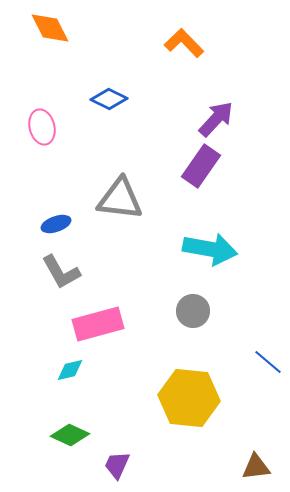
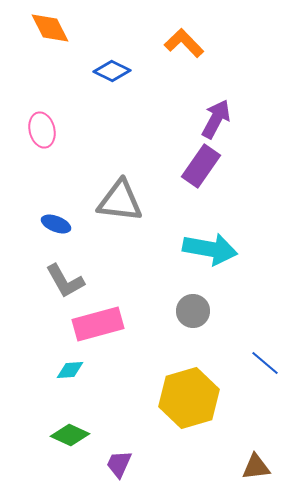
blue diamond: moved 3 px right, 28 px up
purple arrow: rotated 15 degrees counterclockwise
pink ellipse: moved 3 px down
gray triangle: moved 2 px down
blue ellipse: rotated 40 degrees clockwise
gray L-shape: moved 4 px right, 9 px down
blue line: moved 3 px left, 1 px down
cyan diamond: rotated 8 degrees clockwise
yellow hexagon: rotated 22 degrees counterclockwise
purple trapezoid: moved 2 px right, 1 px up
